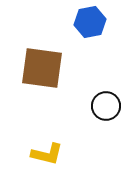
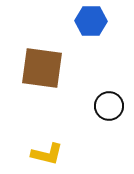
blue hexagon: moved 1 px right, 1 px up; rotated 12 degrees clockwise
black circle: moved 3 px right
